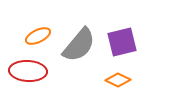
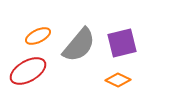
purple square: moved 1 px down
red ellipse: rotated 33 degrees counterclockwise
